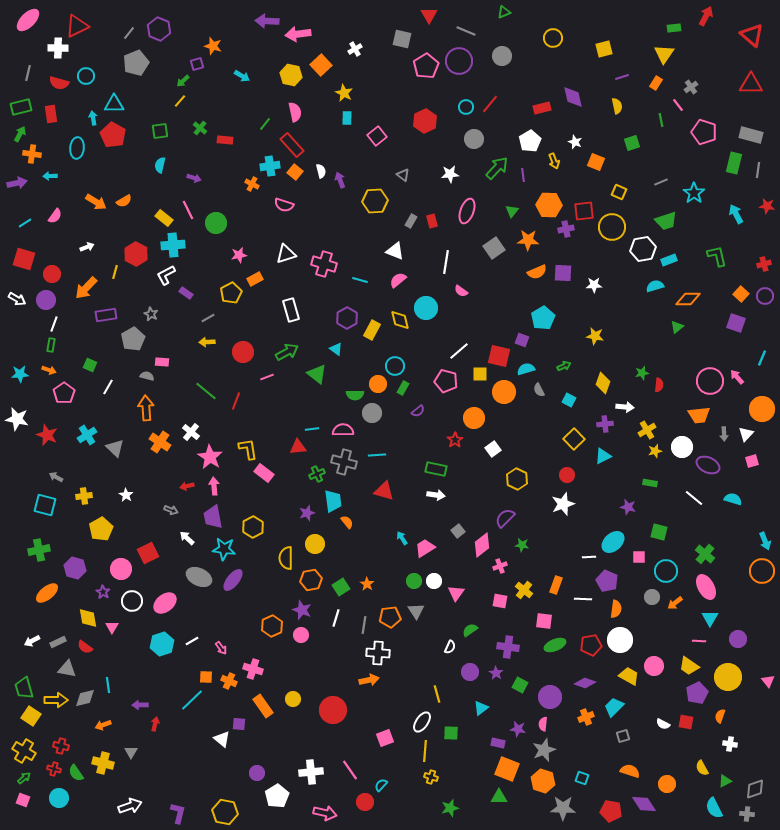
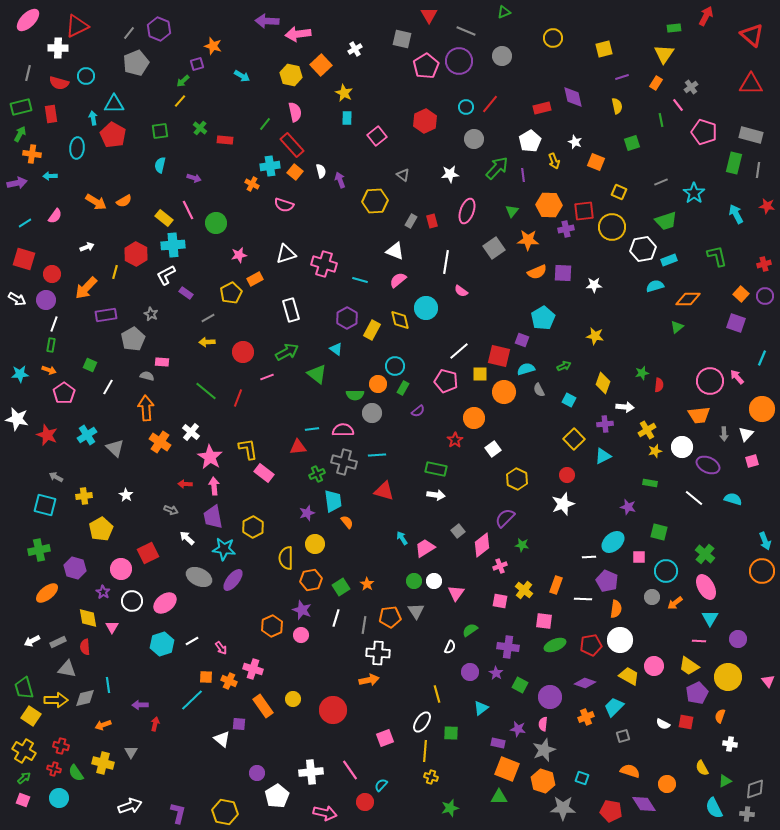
red line at (236, 401): moved 2 px right, 3 px up
red arrow at (187, 486): moved 2 px left, 2 px up; rotated 16 degrees clockwise
red semicircle at (85, 647): rotated 49 degrees clockwise
